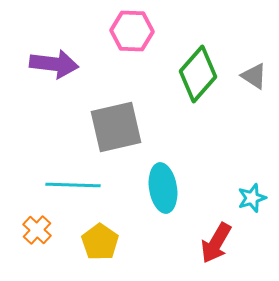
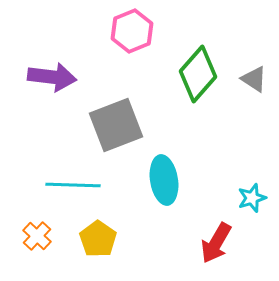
pink hexagon: rotated 24 degrees counterclockwise
purple arrow: moved 2 px left, 13 px down
gray triangle: moved 3 px down
gray square: moved 2 px up; rotated 8 degrees counterclockwise
cyan ellipse: moved 1 px right, 8 px up
orange cross: moved 6 px down
yellow pentagon: moved 2 px left, 3 px up
